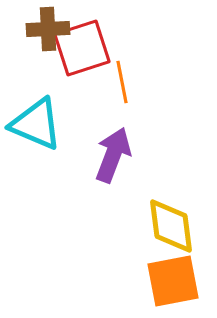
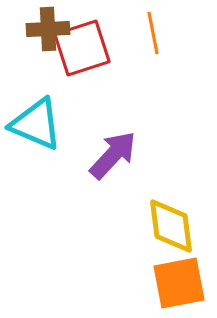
orange line: moved 31 px right, 49 px up
purple arrow: rotated 22 degrees clockwise
orange square: moved 6 px right, 2 px down
